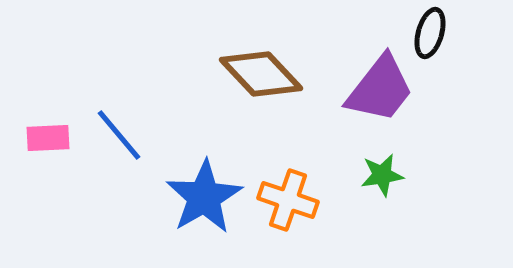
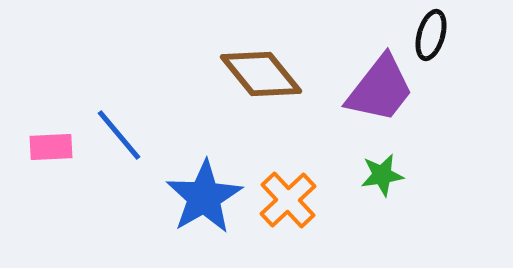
black ellipse: moved 1 px right, 2 px down
brown diamond: rotated 4 degrees clockwise
pink rectangle: moved 3 px right, 9 px down
orange cross: rotated 28 degrees clockwise
